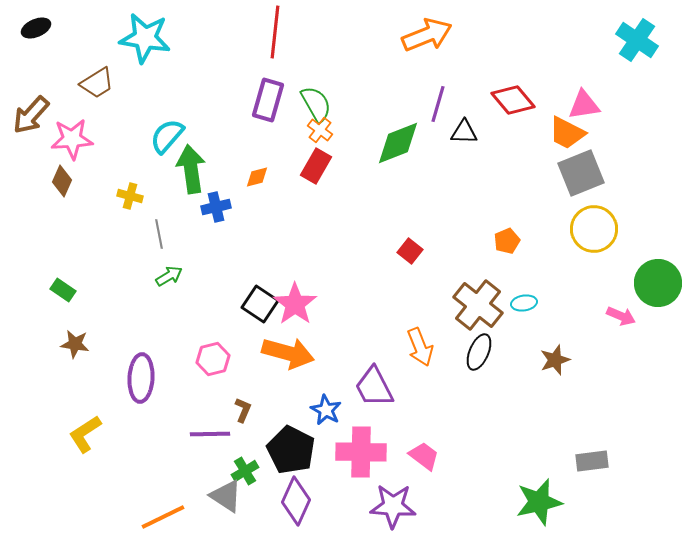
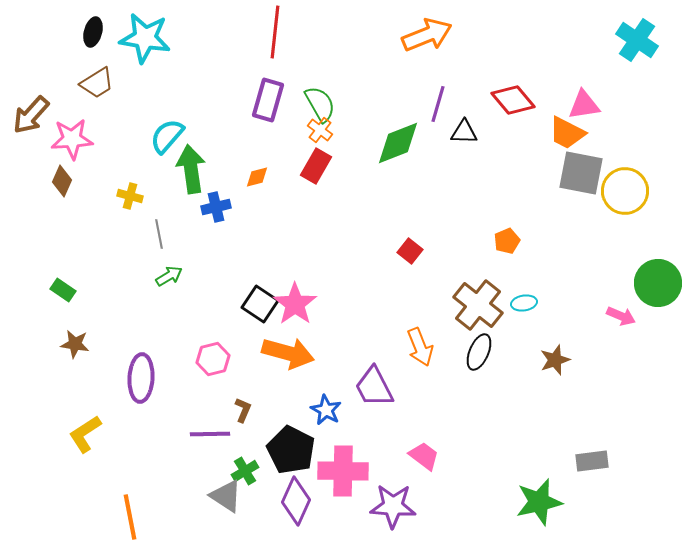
black ellipse at (36, 28): moved 57 px right, 4 px down; rotated 52 degrees counterclockwise
green semicircle at (316, 104): moved 4 px right
gray square at (581, 173): rotated 33 degrees clockwise
yellow circle at (594, 229): moved 31 px right, 38 px up
pink cross at (361, 452): moved 18 px left, 19 px down
orange line at (163, 517): moved 33 px left; rotated 75 degrees counterclockwise
